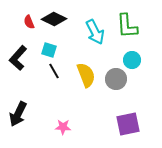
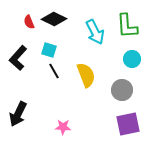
cyan circle: moved 1 px up
gray circle: moved 6 px right, 11 px down
